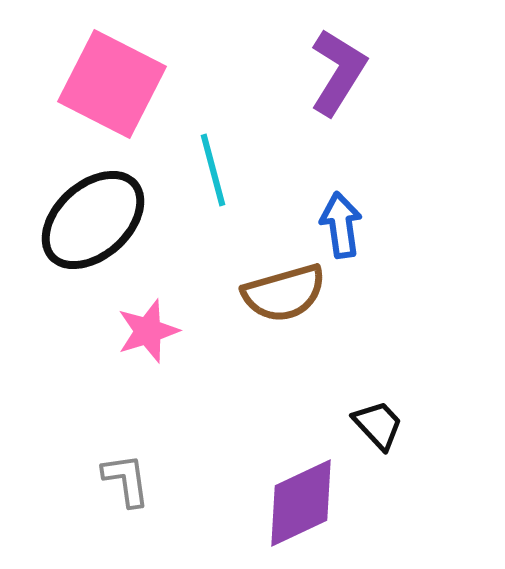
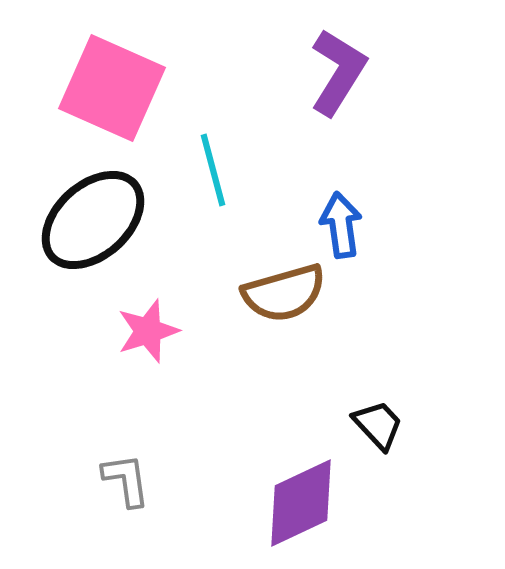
pink square: moved 4 px down; rotated 3 degrees counterclockwise
